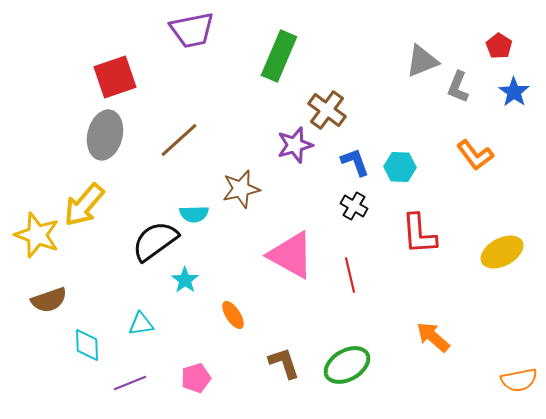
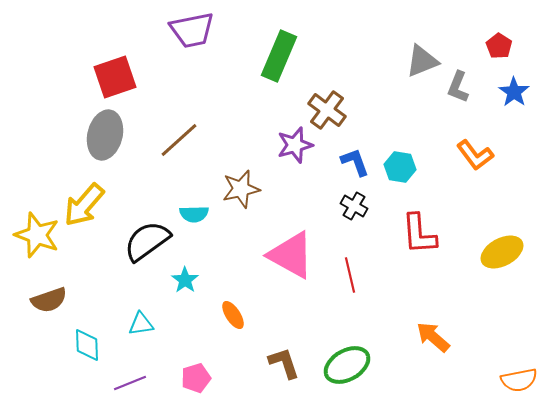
cyan hexagon: rotated 8 degrees clockwise
black semicircle: moved 8 px left
